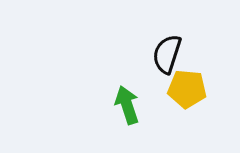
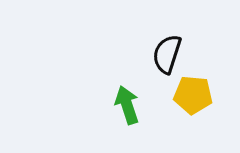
yellow pentagon: moved 6 px right, 6 px down
